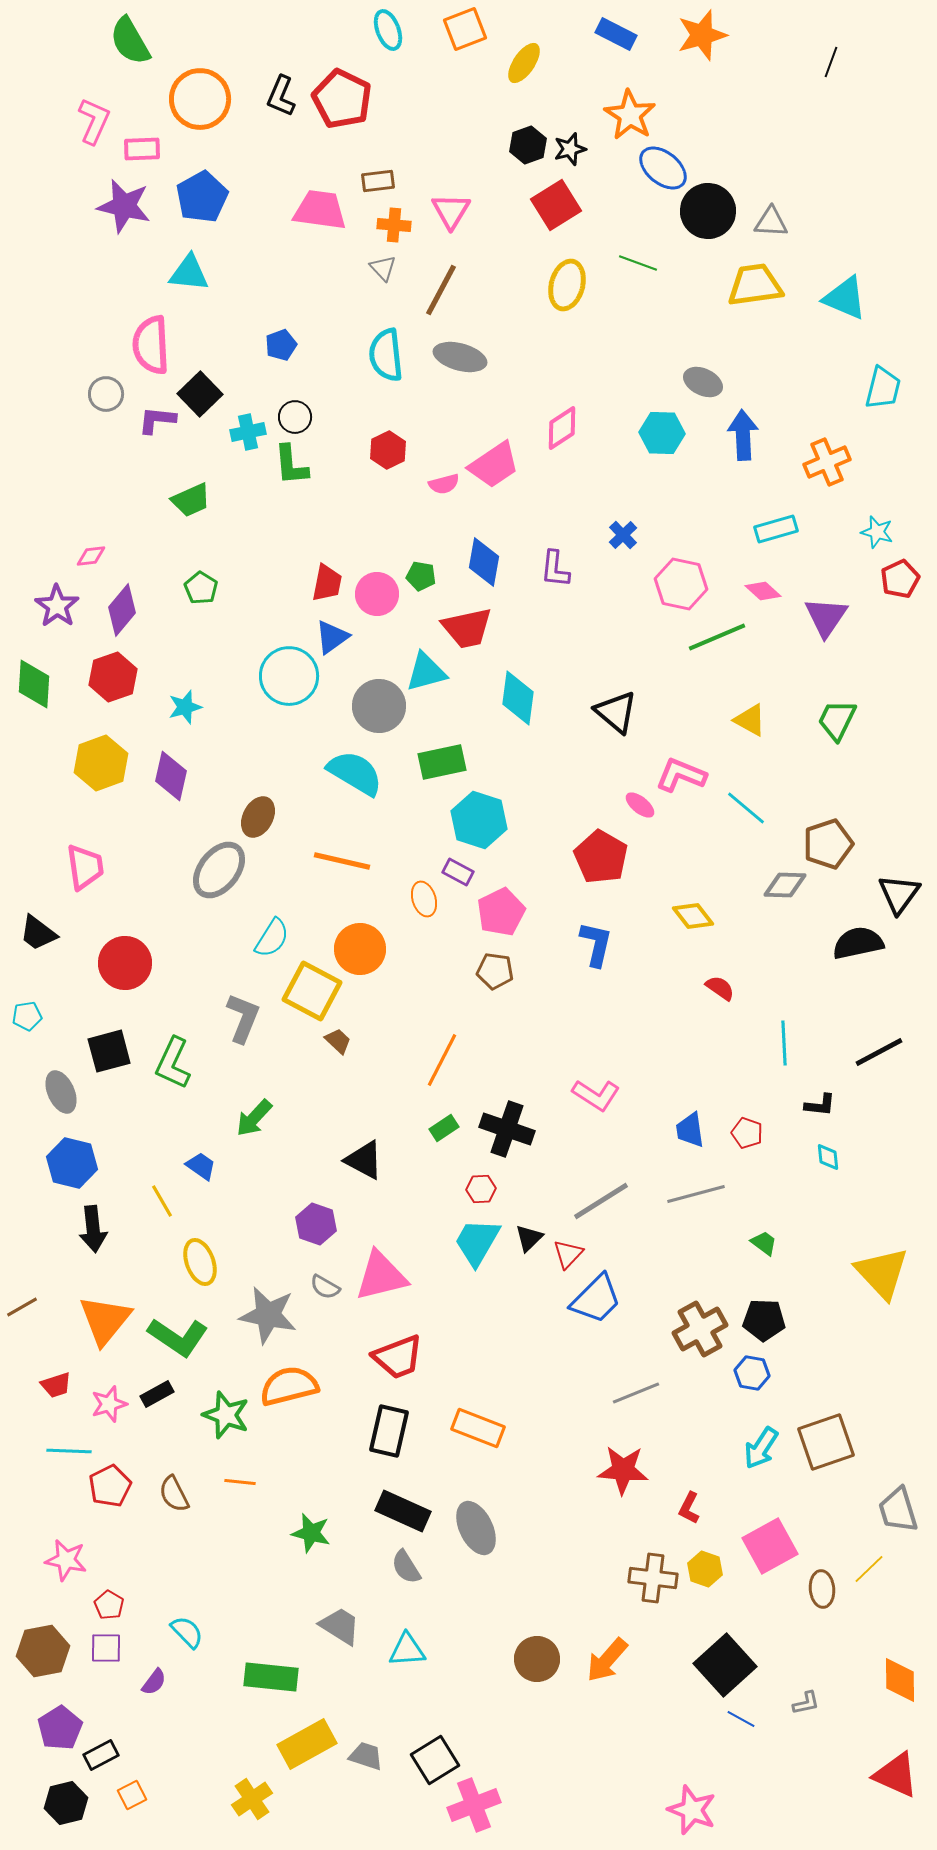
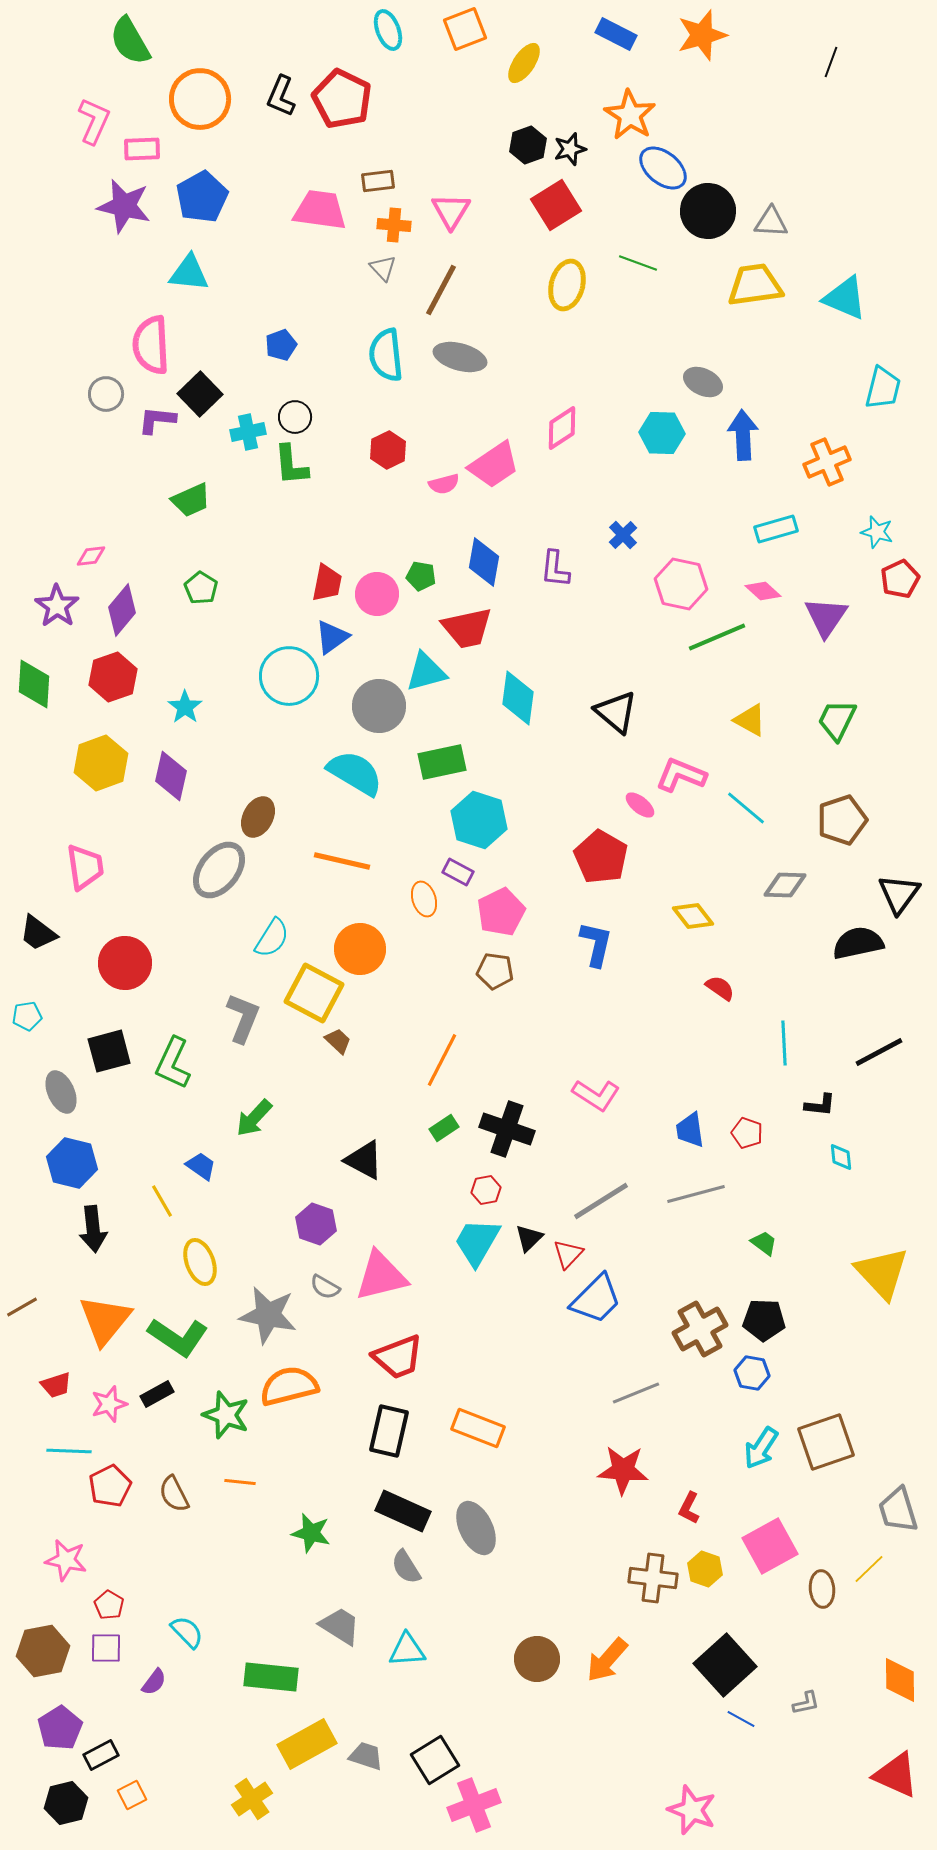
cyan star at (185, 707): rotated 20 degrees counterclockwise
brown pentagon at (828, 844): moved 14 px right, 24 px up
yellow square at (312, 991): moved 2 px right, 2 px down
cyan diamond at (828, 1157): moved 13 px right
red hexagon at (481, 1189): moved 5 px right, 1 px down; rotated 8 degrees counterclockwise
